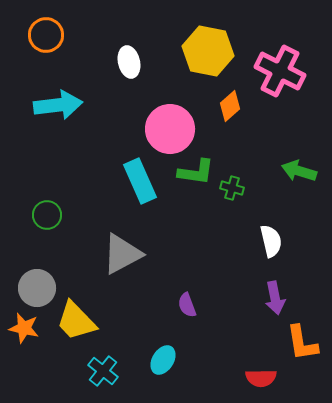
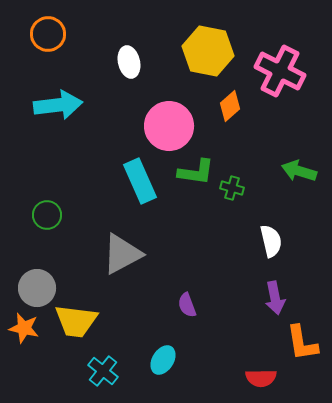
orange circle: moved 2 px right, 1 px up
pink circle: moved 1 px left, 3 px up
yellow trapezoid: rotated 39 degrees counterclockwise
